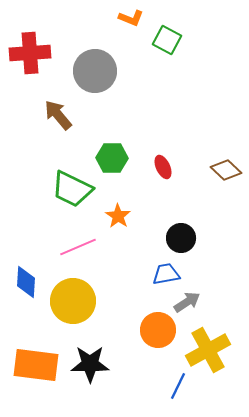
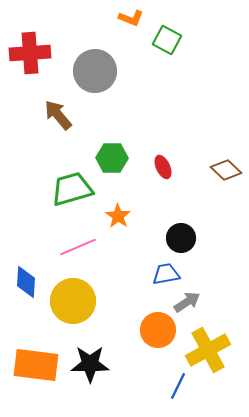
green trapezoid: rotated 138 degrees clockwise
